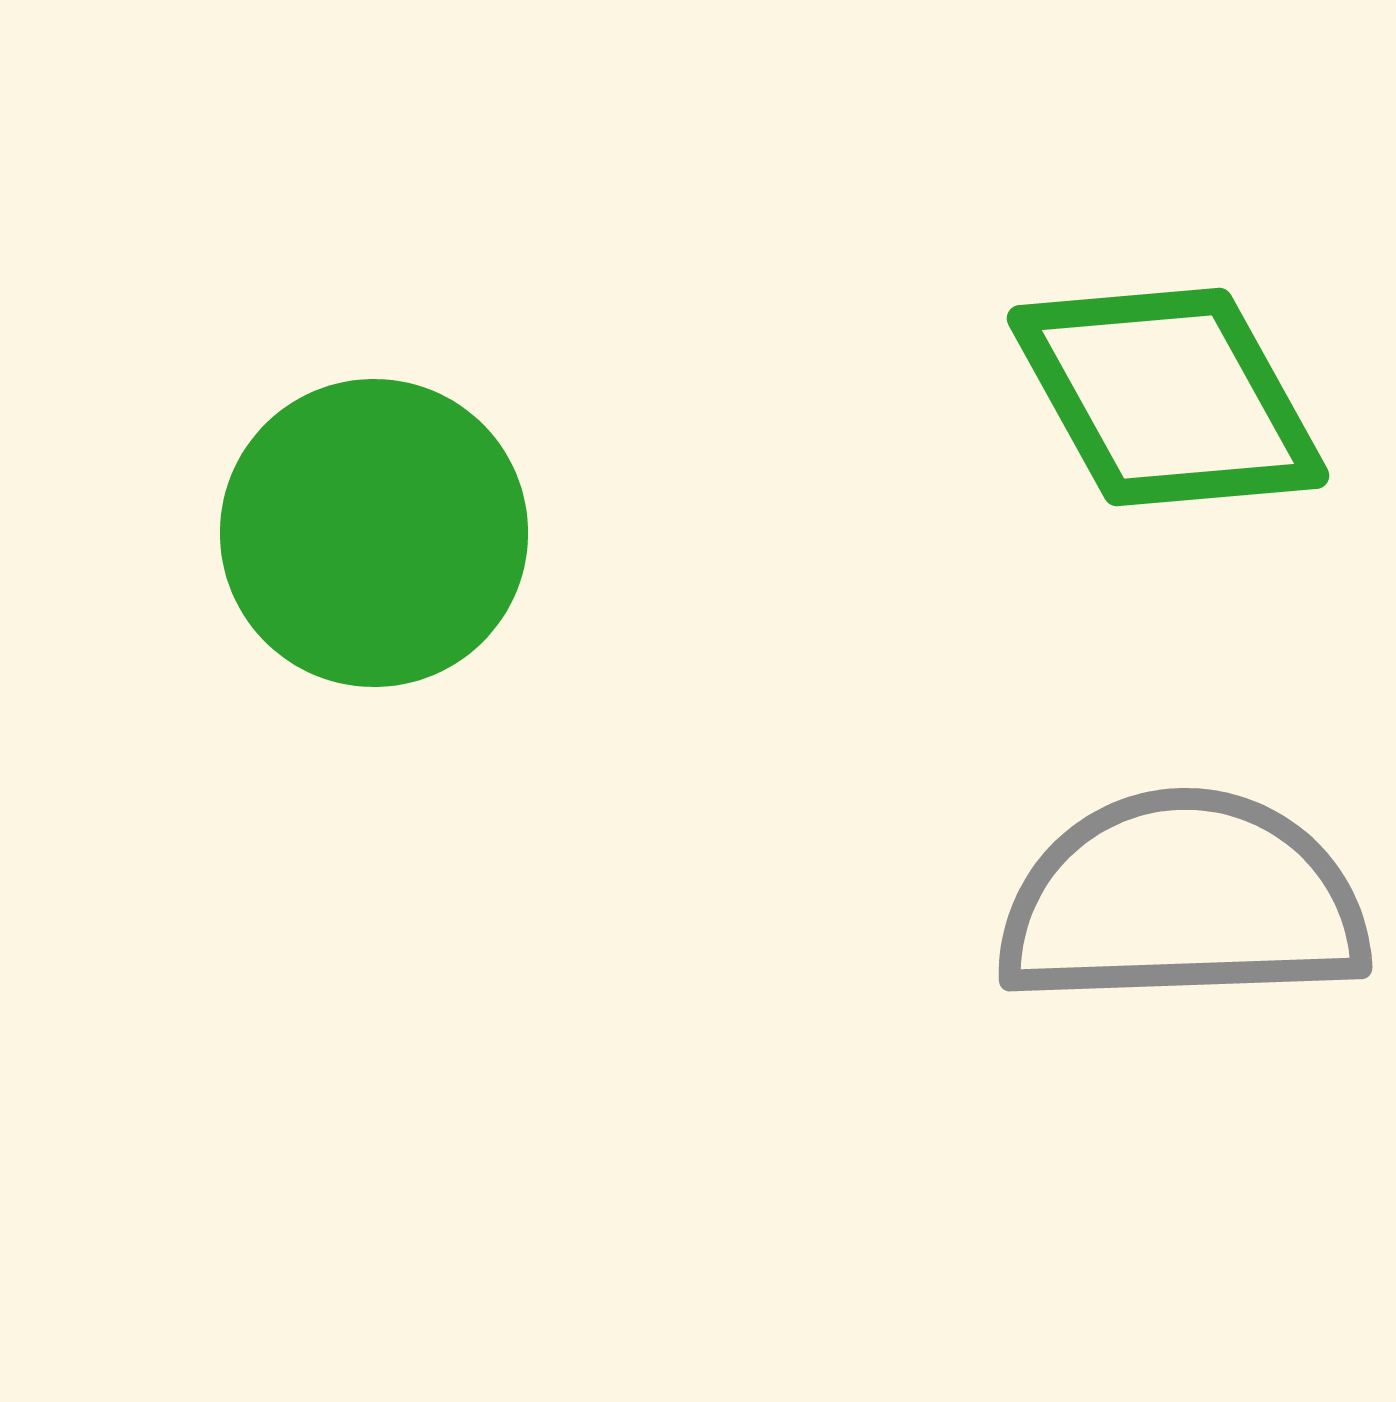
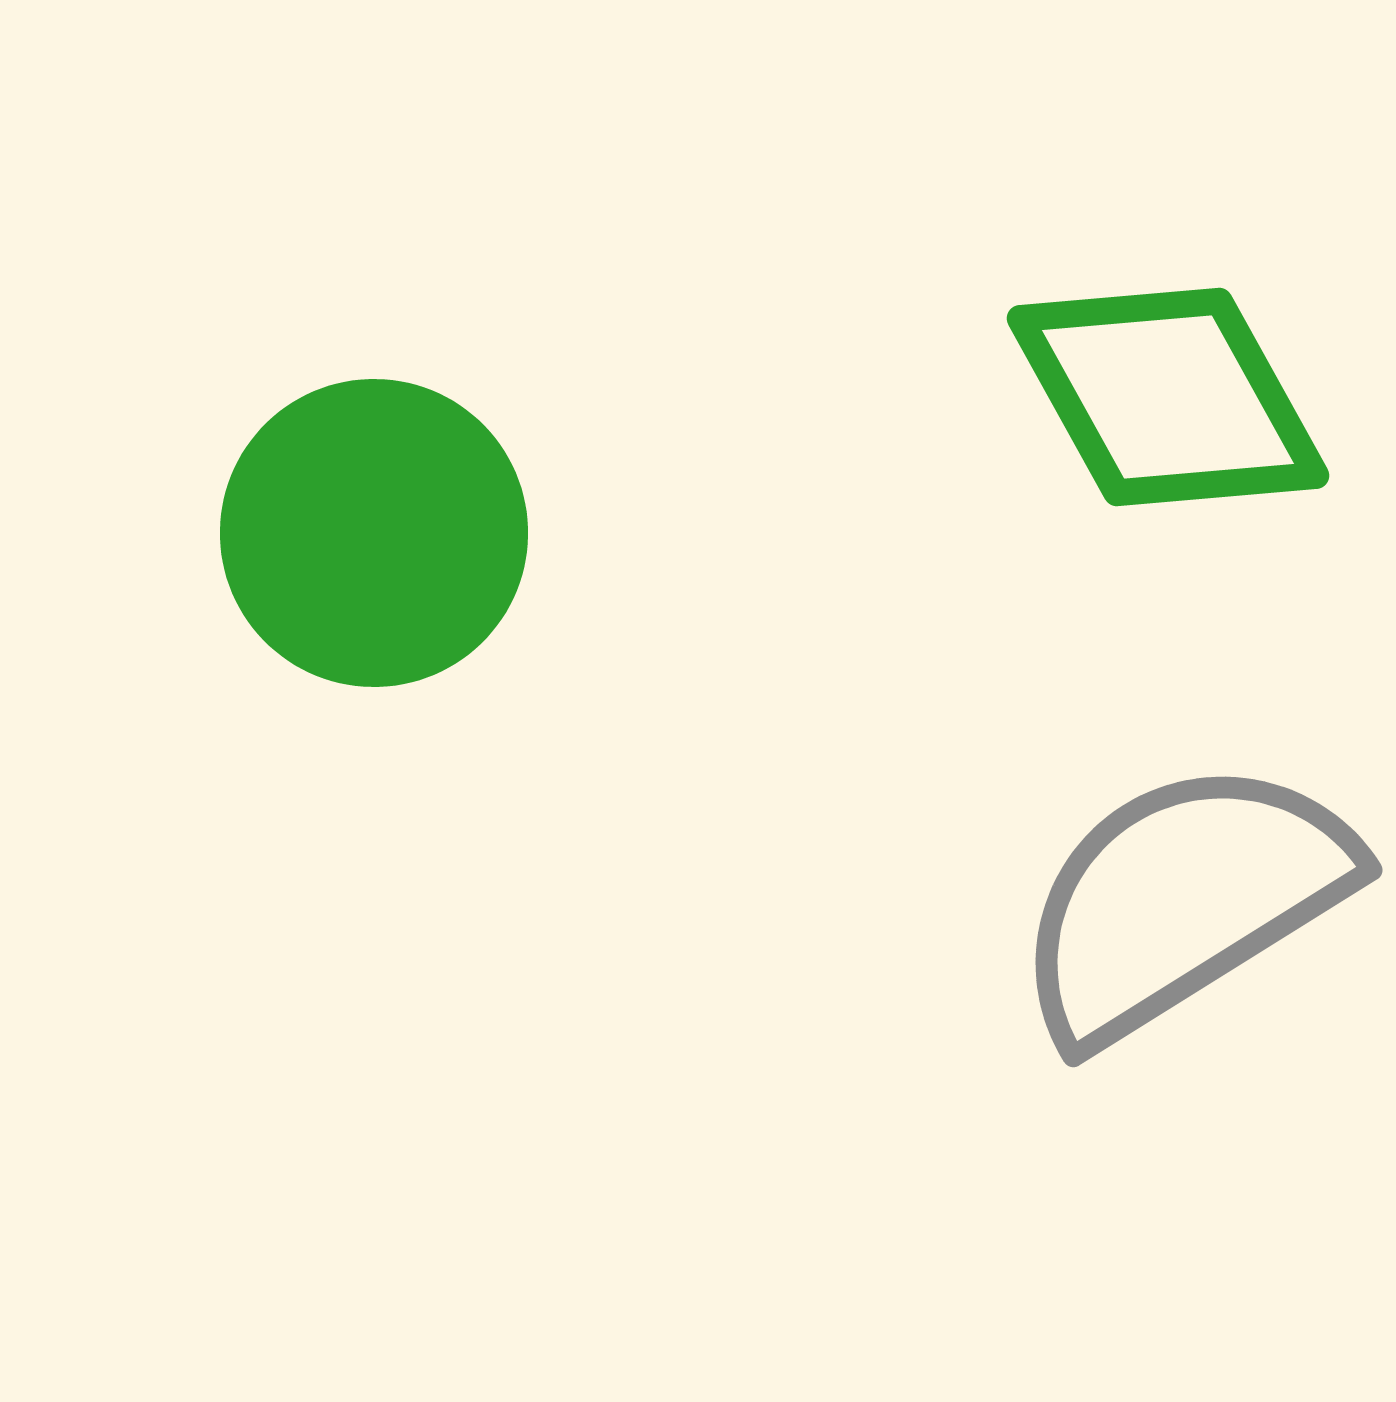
gray semicircle: rotated 30 degrees counterclockwise
